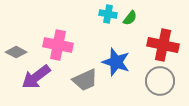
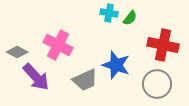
cyan cross: moved 1 px right, 1 px up
pink cross: rotated 16 degrees clockwise
gray diamond: moved 1 px right
blue star: moved 3 px down
purple arrow: rotated 96 degrees counterclockwise
gray circle: moved 3 px left, 3 px down
